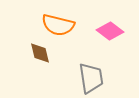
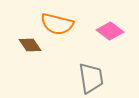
orange semicircle: moved 1 px left, 1 px up
brown diamond: moved 10 px left, 8 px up; rotated 20 degrees counterclockwise
